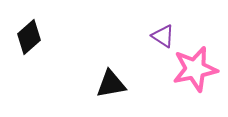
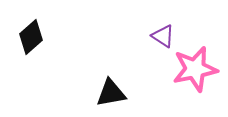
black diamond: moved 2 px right
black triangle: moved 9 px down
